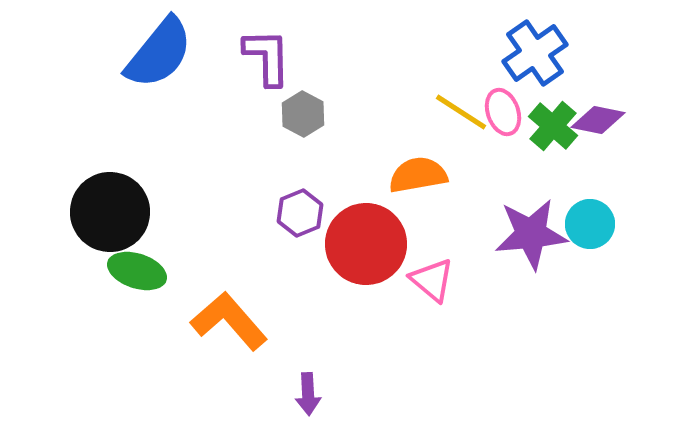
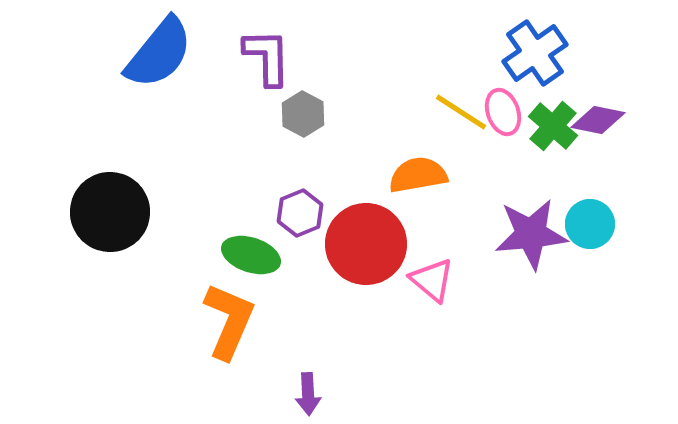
green ellipse: moved 114 px right, 16 px up
orange L-shape: rotated 64 degrees clockwise
